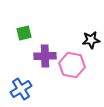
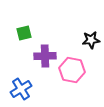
pink hexagon: moved 5 px down
